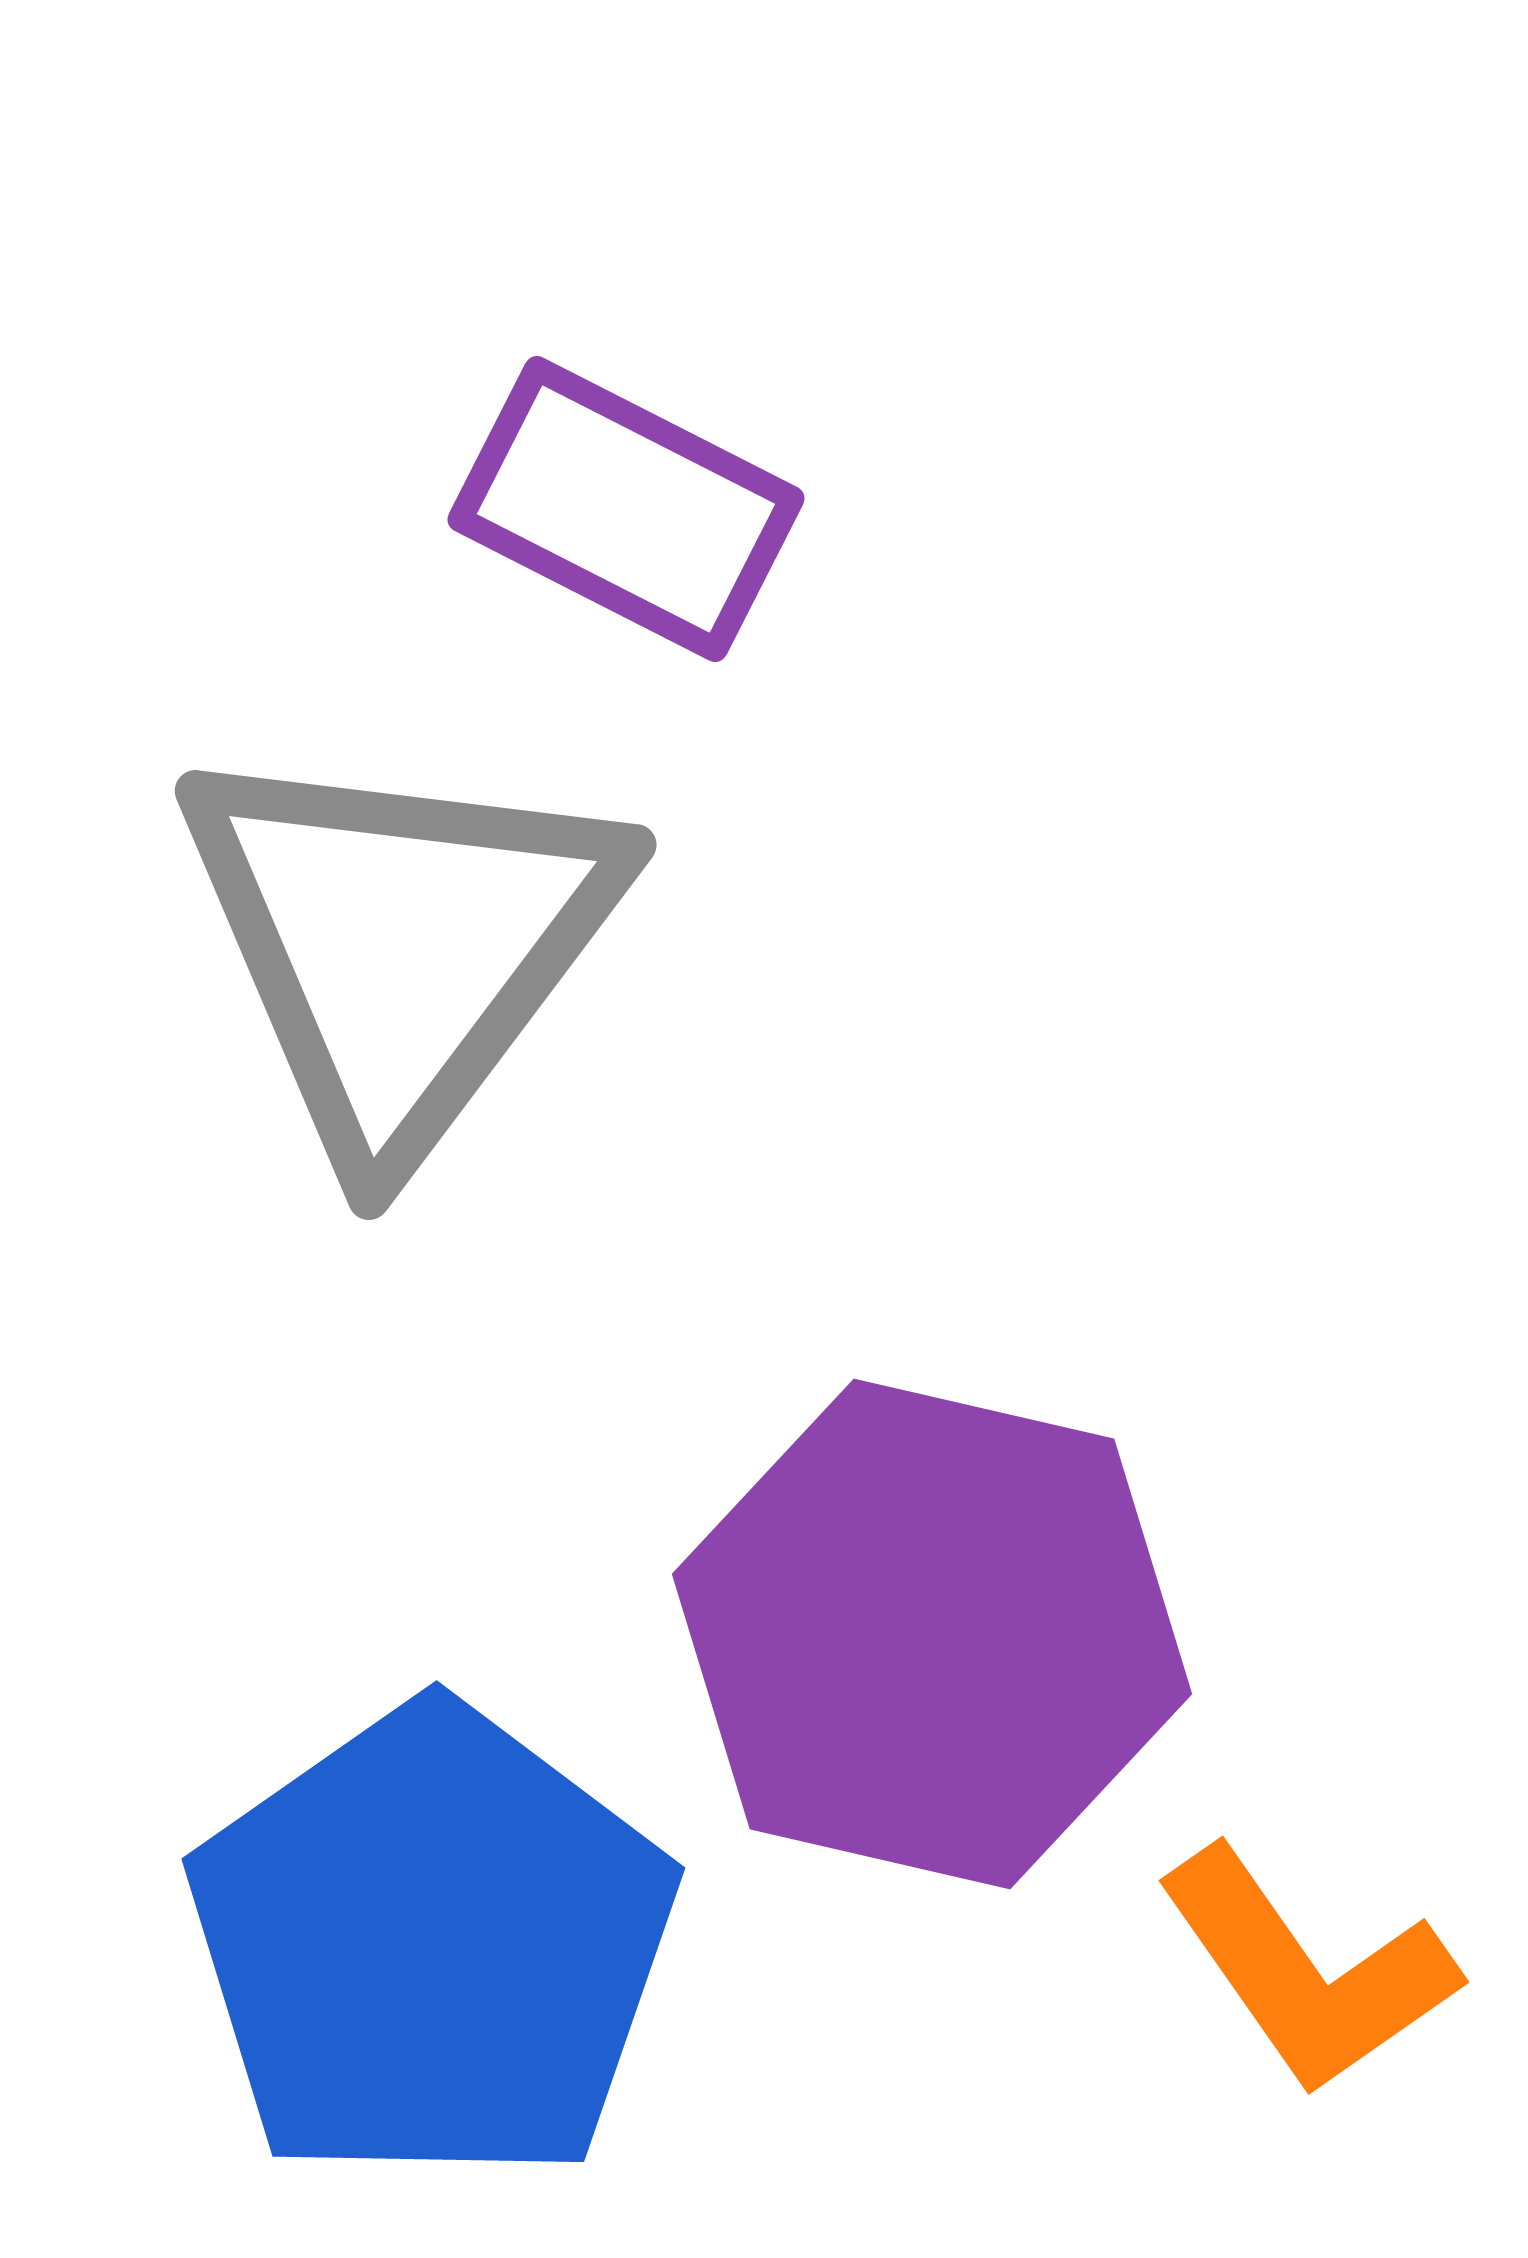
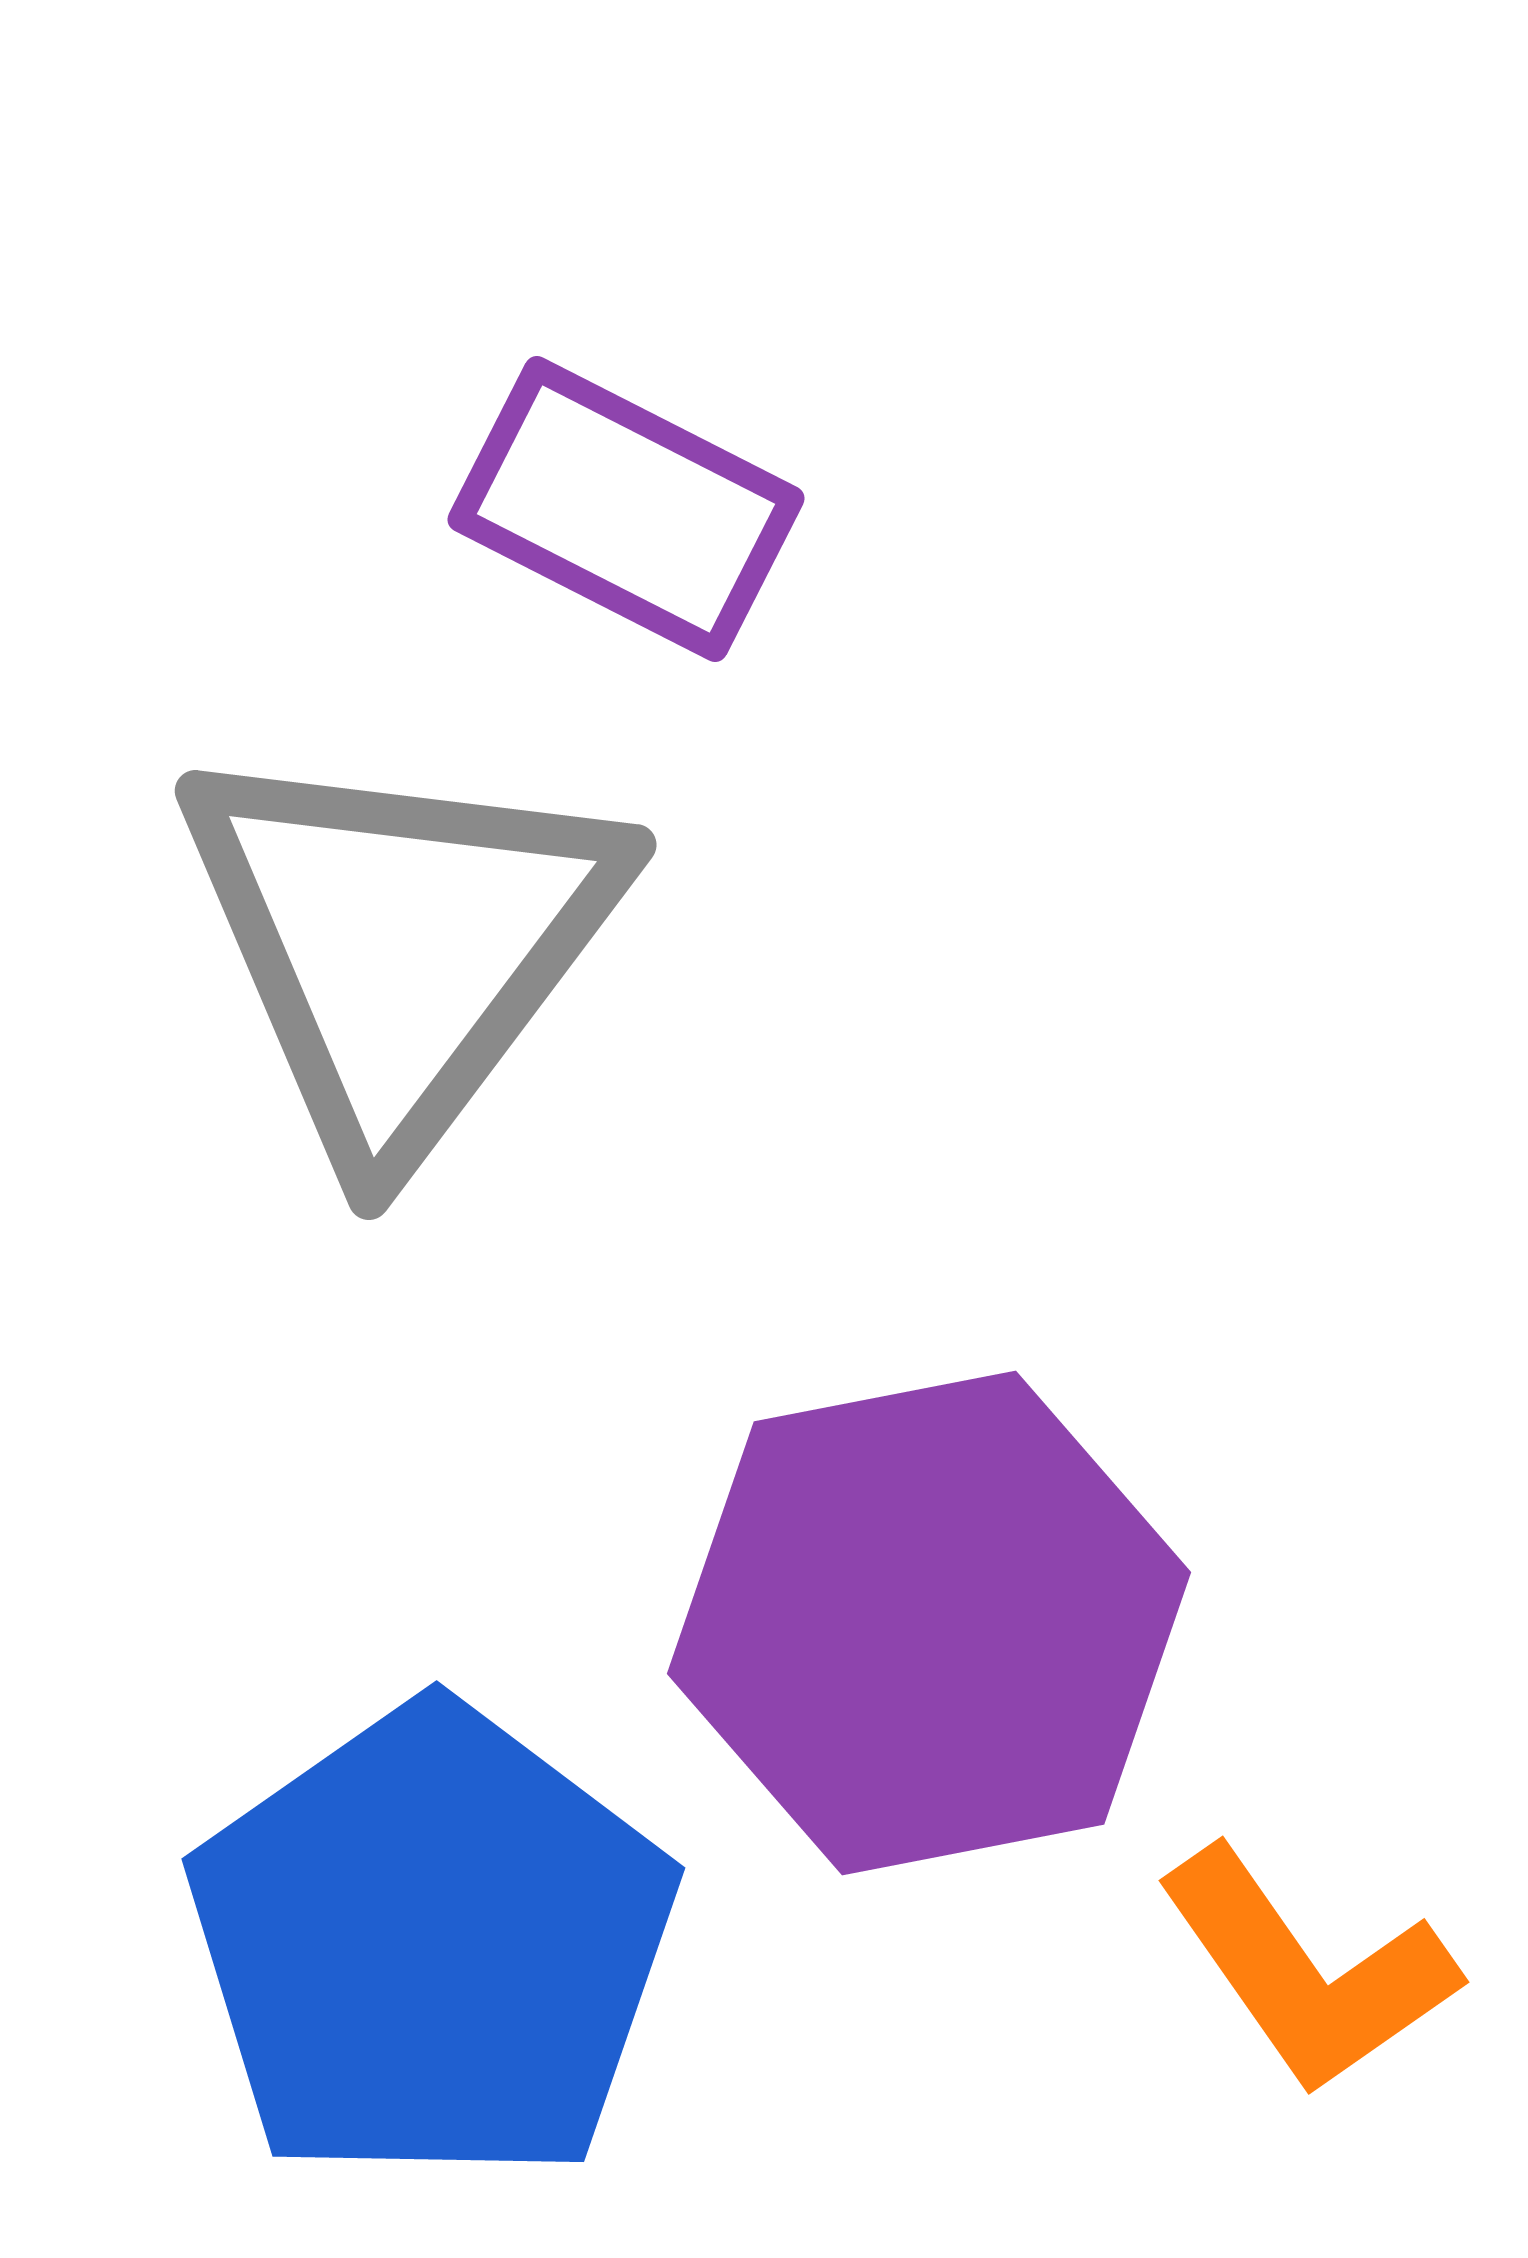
purple hexagon: moved 3 px left, 11 px up; rotated 24 degrees counterclockwise
